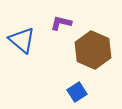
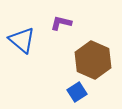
brown hexagon: moved 10 px down
